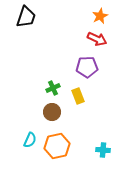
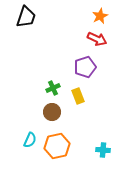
purple pentagon: moved 2 px left; rotated 15 degrees counterclockwise
